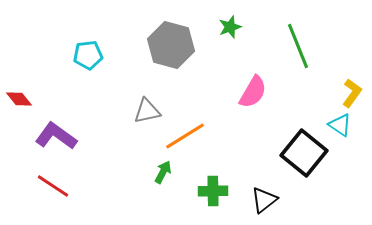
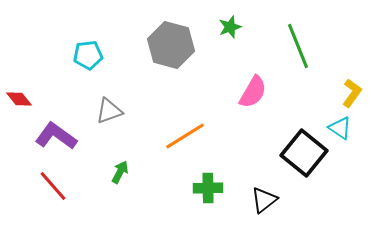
gray triangle: moved 38 px left; rotated 8 degrees counterclockwise
cyan triangle: moved 3 px down
green arrow: moved 43 px left
red line: rotated 16 degrees clockwise
green cross: moved 5 px left, 3 px up
